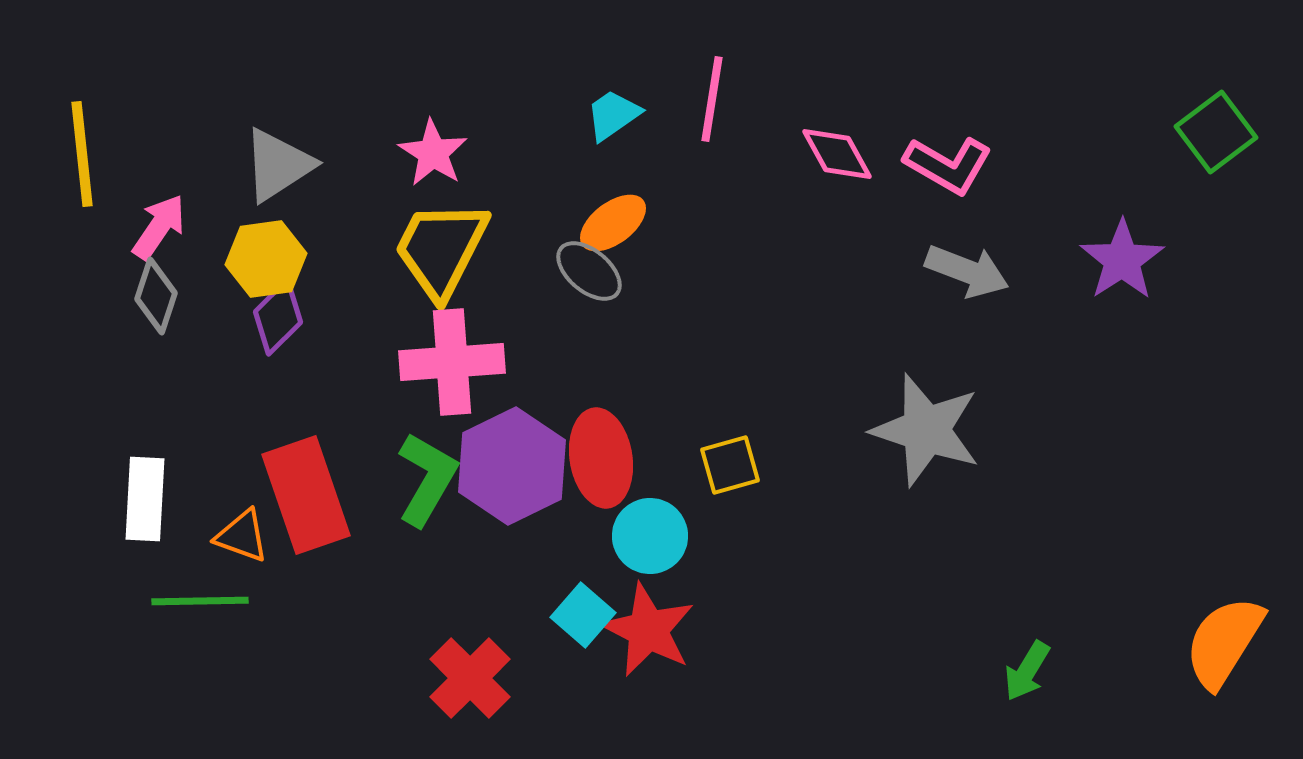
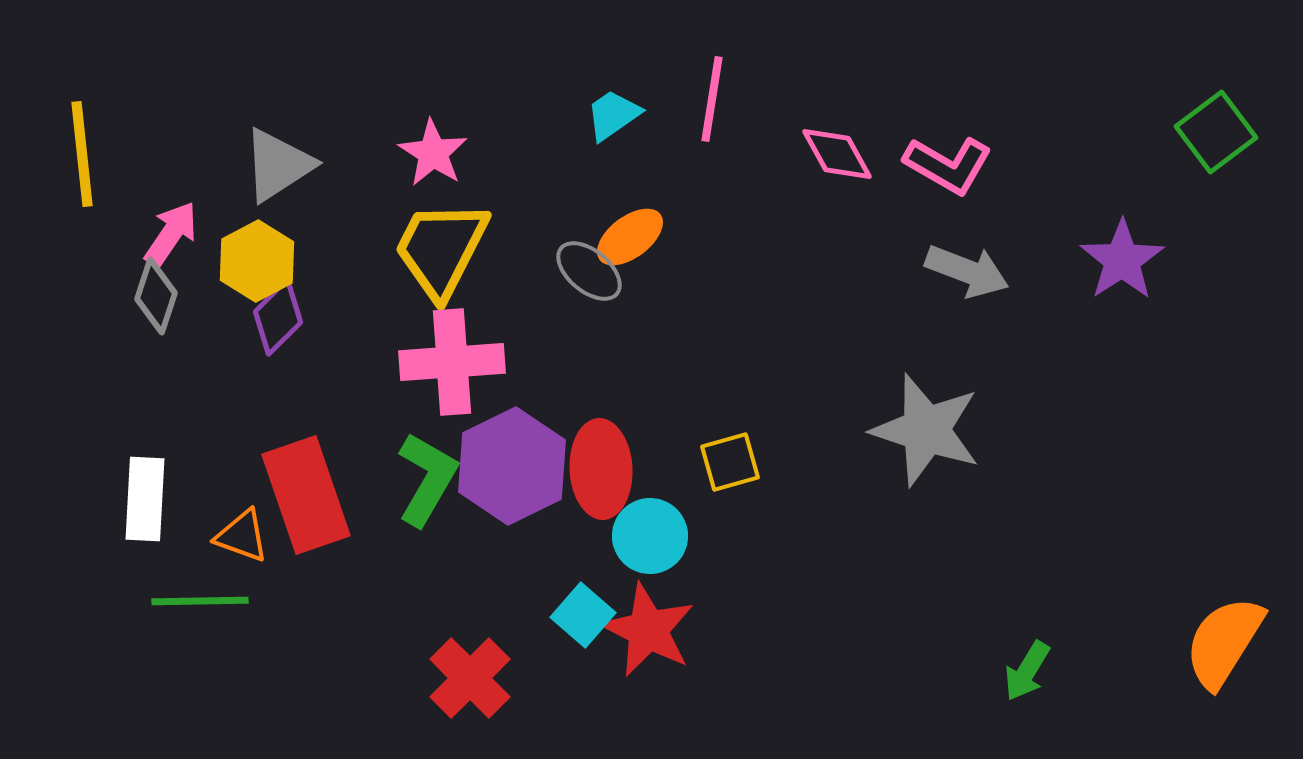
orange ellipse: moved 17 px right, 14 px down
pink arrow: moved 12 px right, 7 px down
yellow hexagon: moved 9 px left, 2 px down; rotated 20 degrees counterclockwise
red ellipse: moved 11 px down; rotated 6 degrees clockwise
yellow square: moved 3 px up
